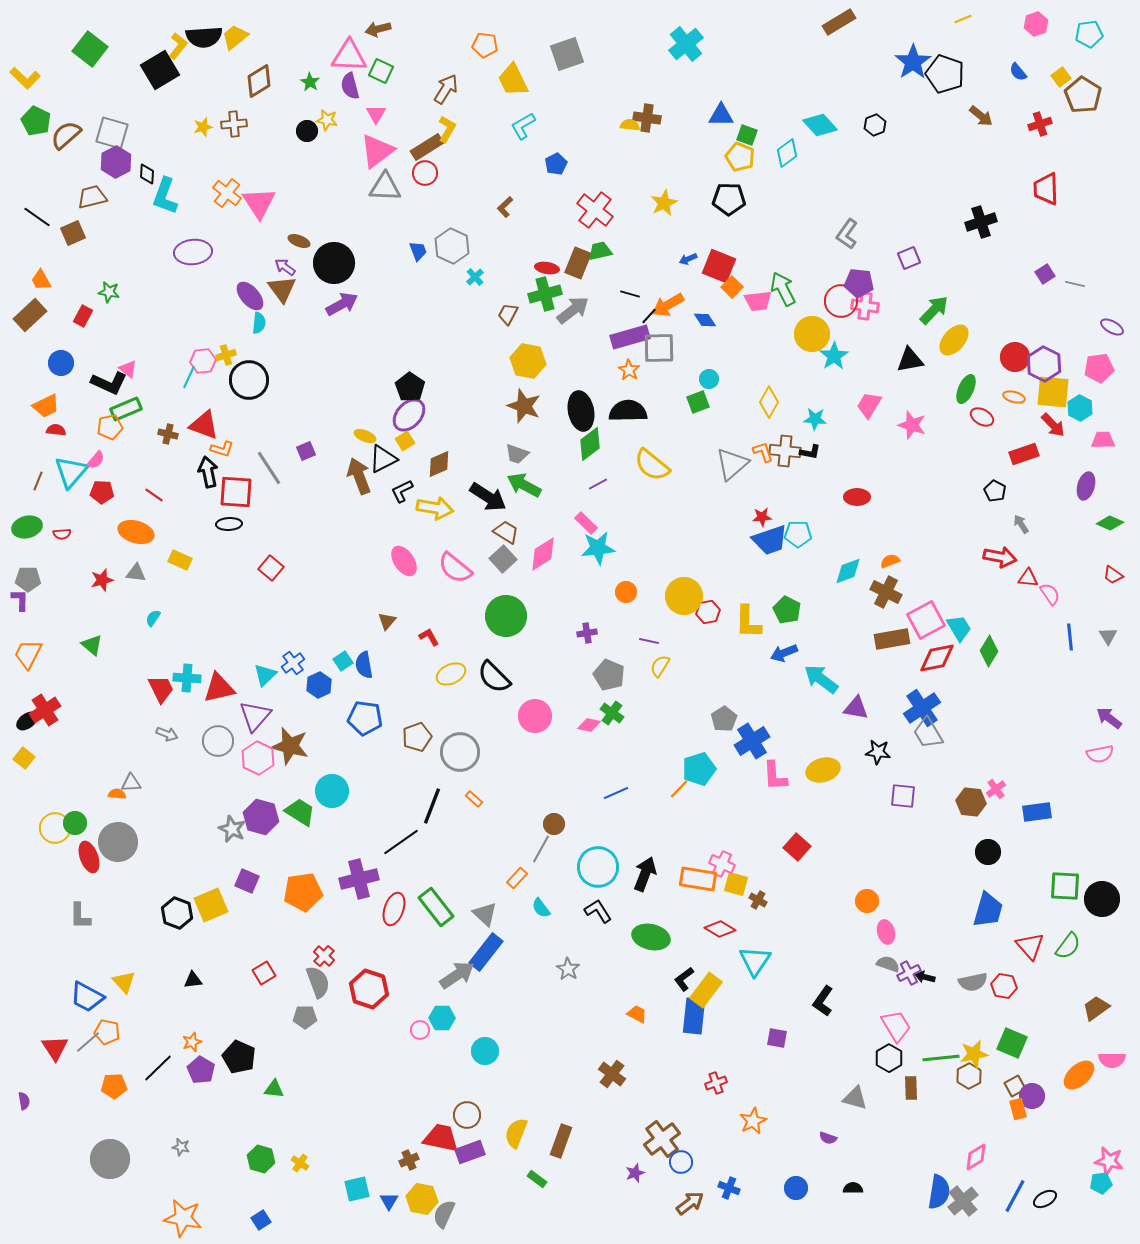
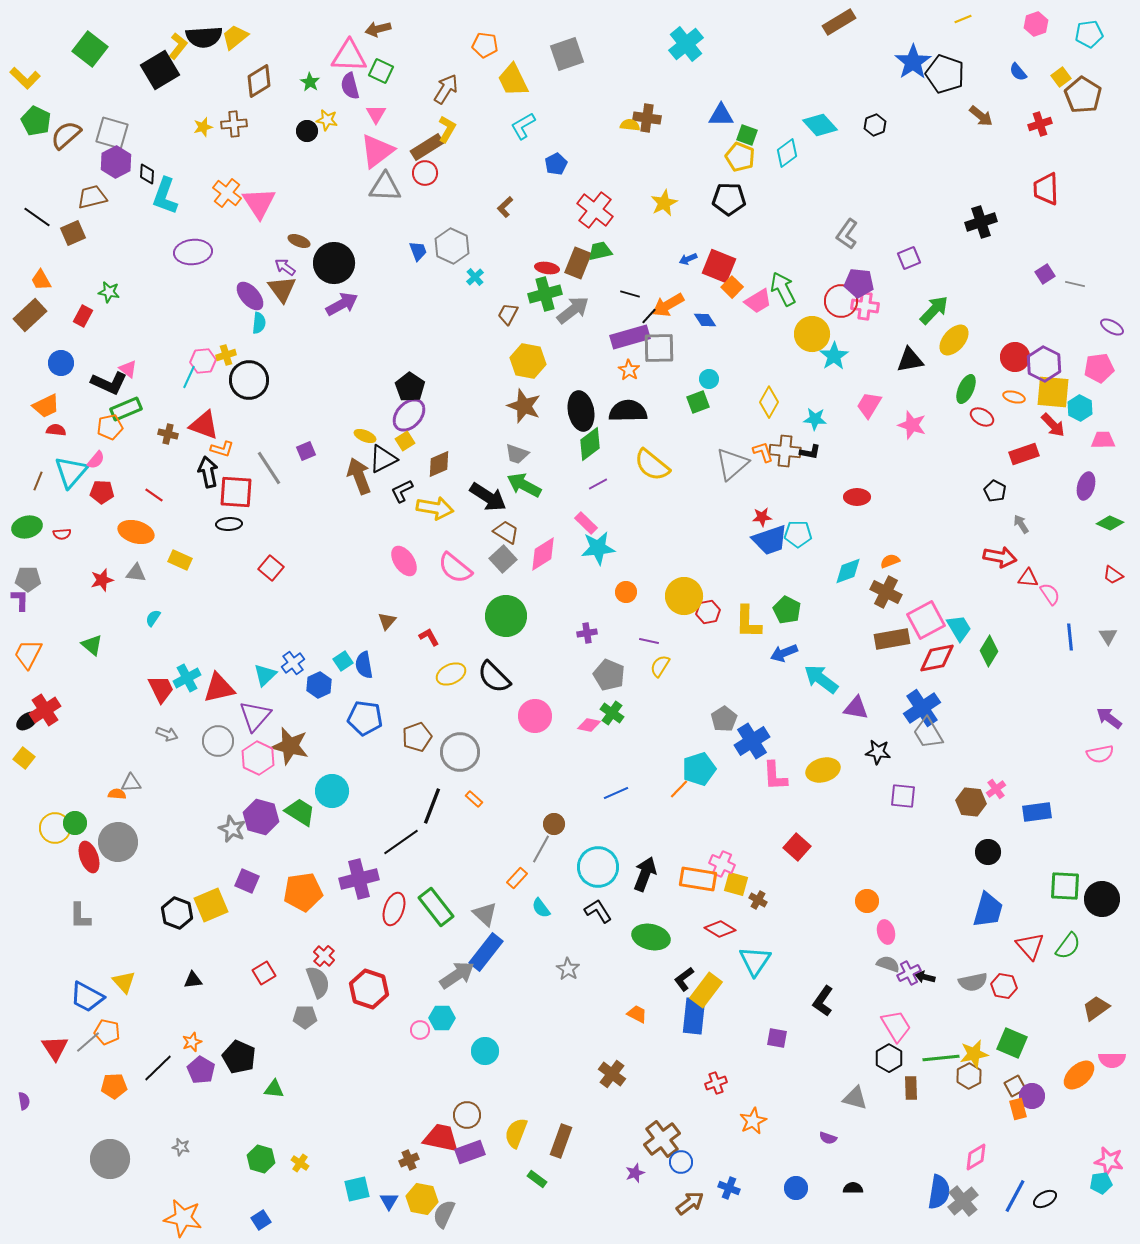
pink trapezoid at (758, 301): rotated 24 degrees counterclockwise
cyan cross at (187, 678): rotated 32 degrees counterclockwise
